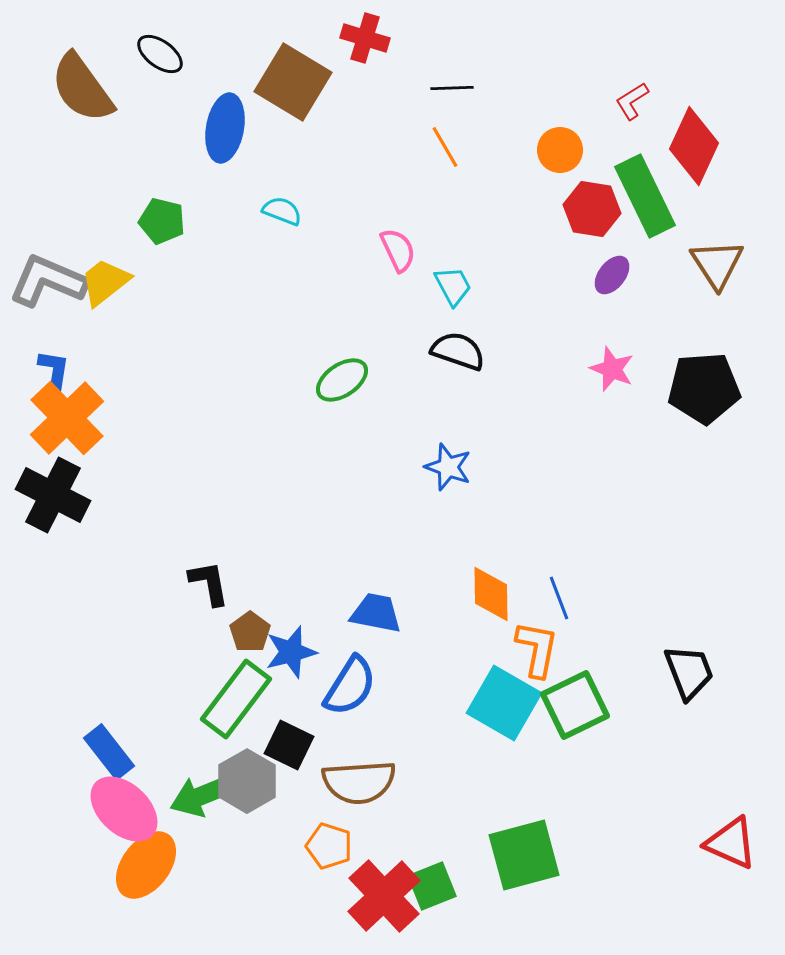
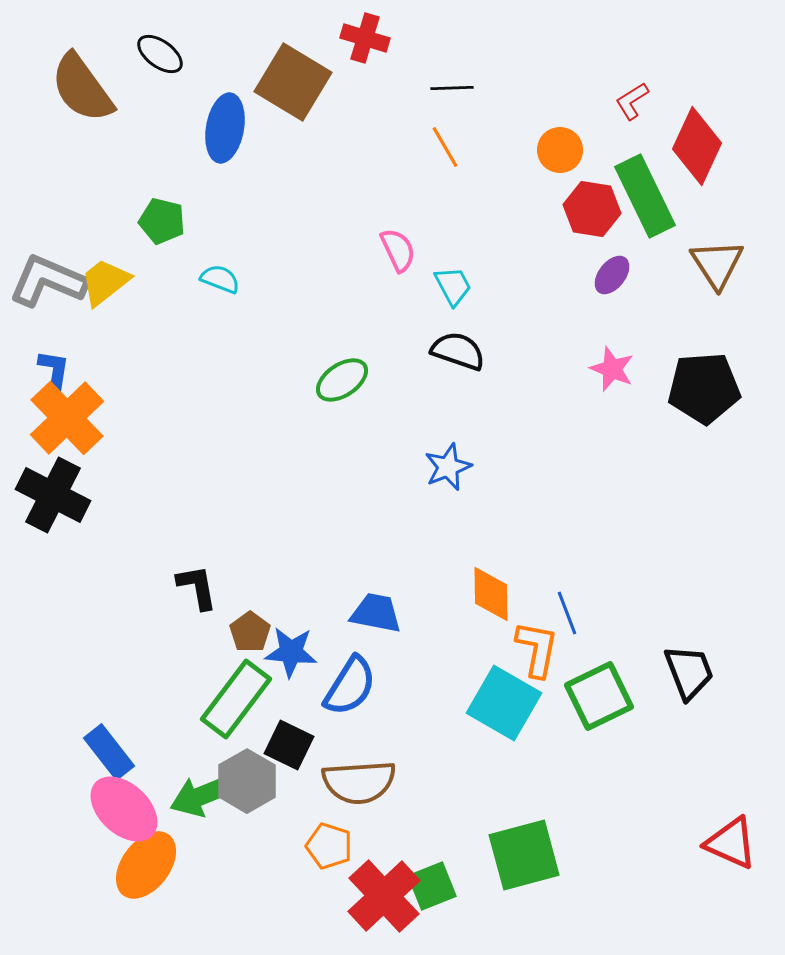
red diamond at (694, 146): moved 3 px right
cyan semicircle at (282, 211): moved 62 px left, 68 px down
blue star at (448, 467): rotated 30 degrees clockwise
black L-shape at (209, 583): moved 12 px left, 4 px down
blue line at (559, 598): moved 8 px right, 15 px down
blue star at (291, 652): rotated 20 degrees clockwise
green square at (575, 705): moved 24 px right, 9 px up
